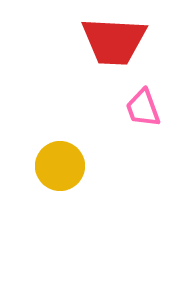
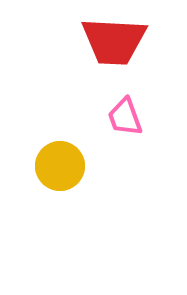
pink trapezoid: moved 18 px left, 9 px down
